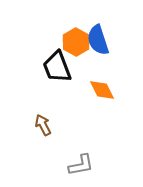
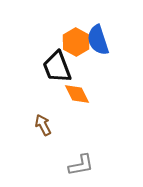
orange diamond: moved 25 px left, 4 px down
